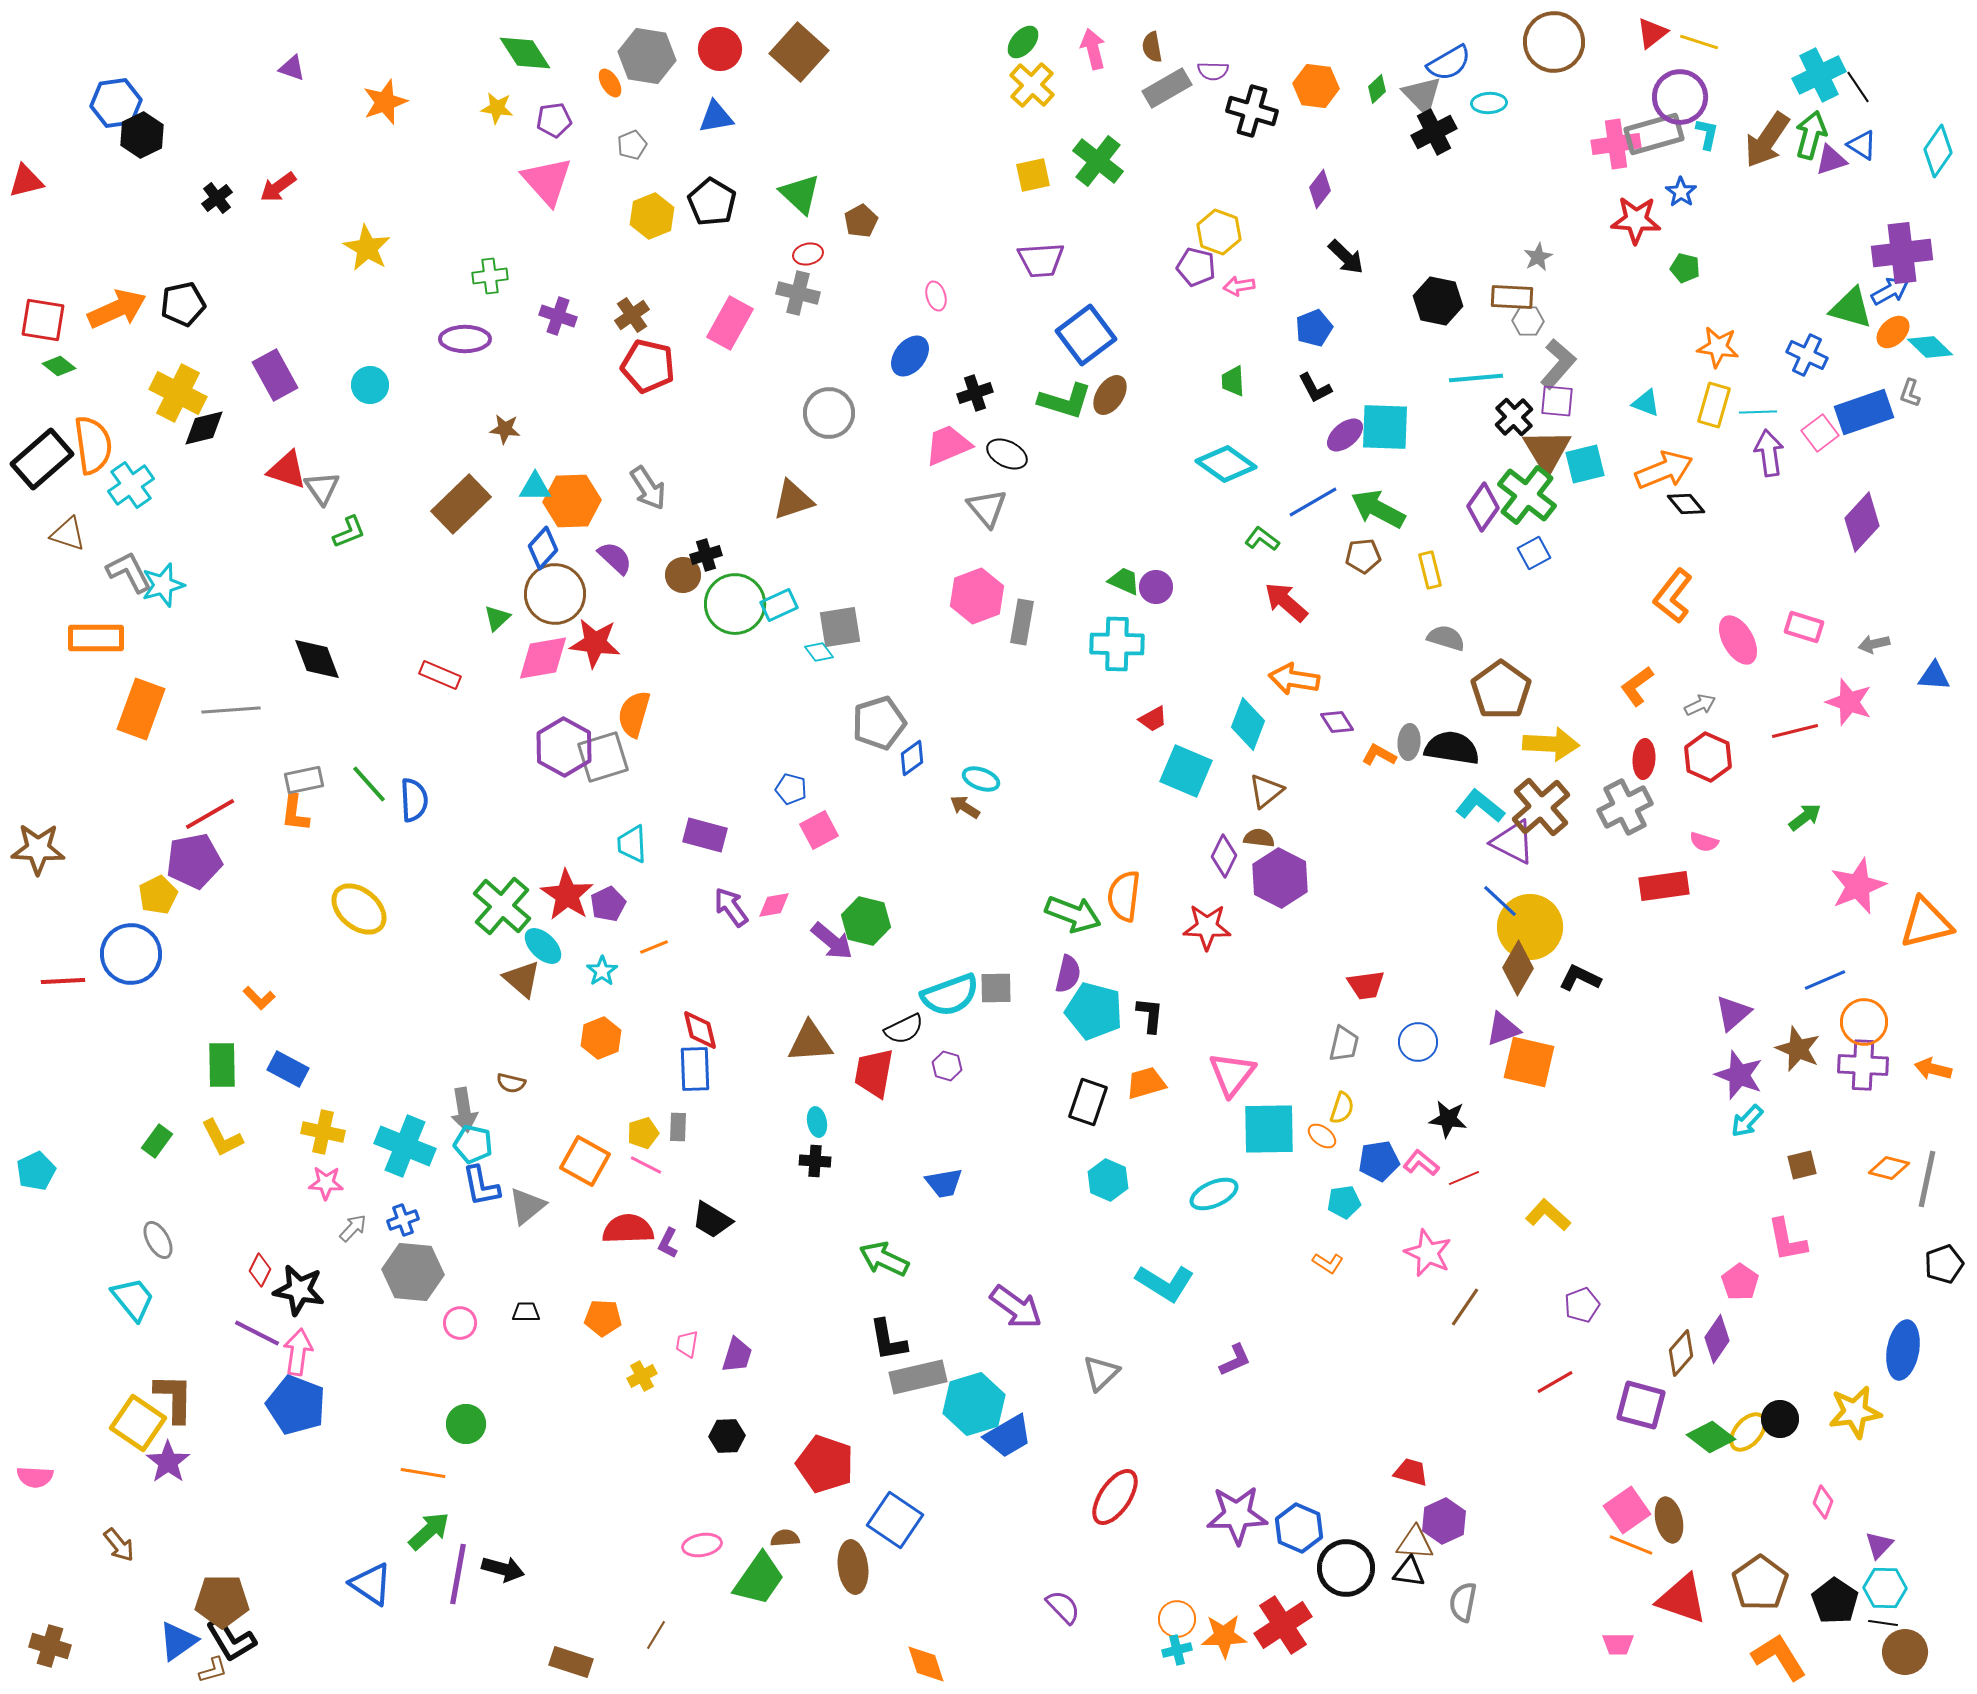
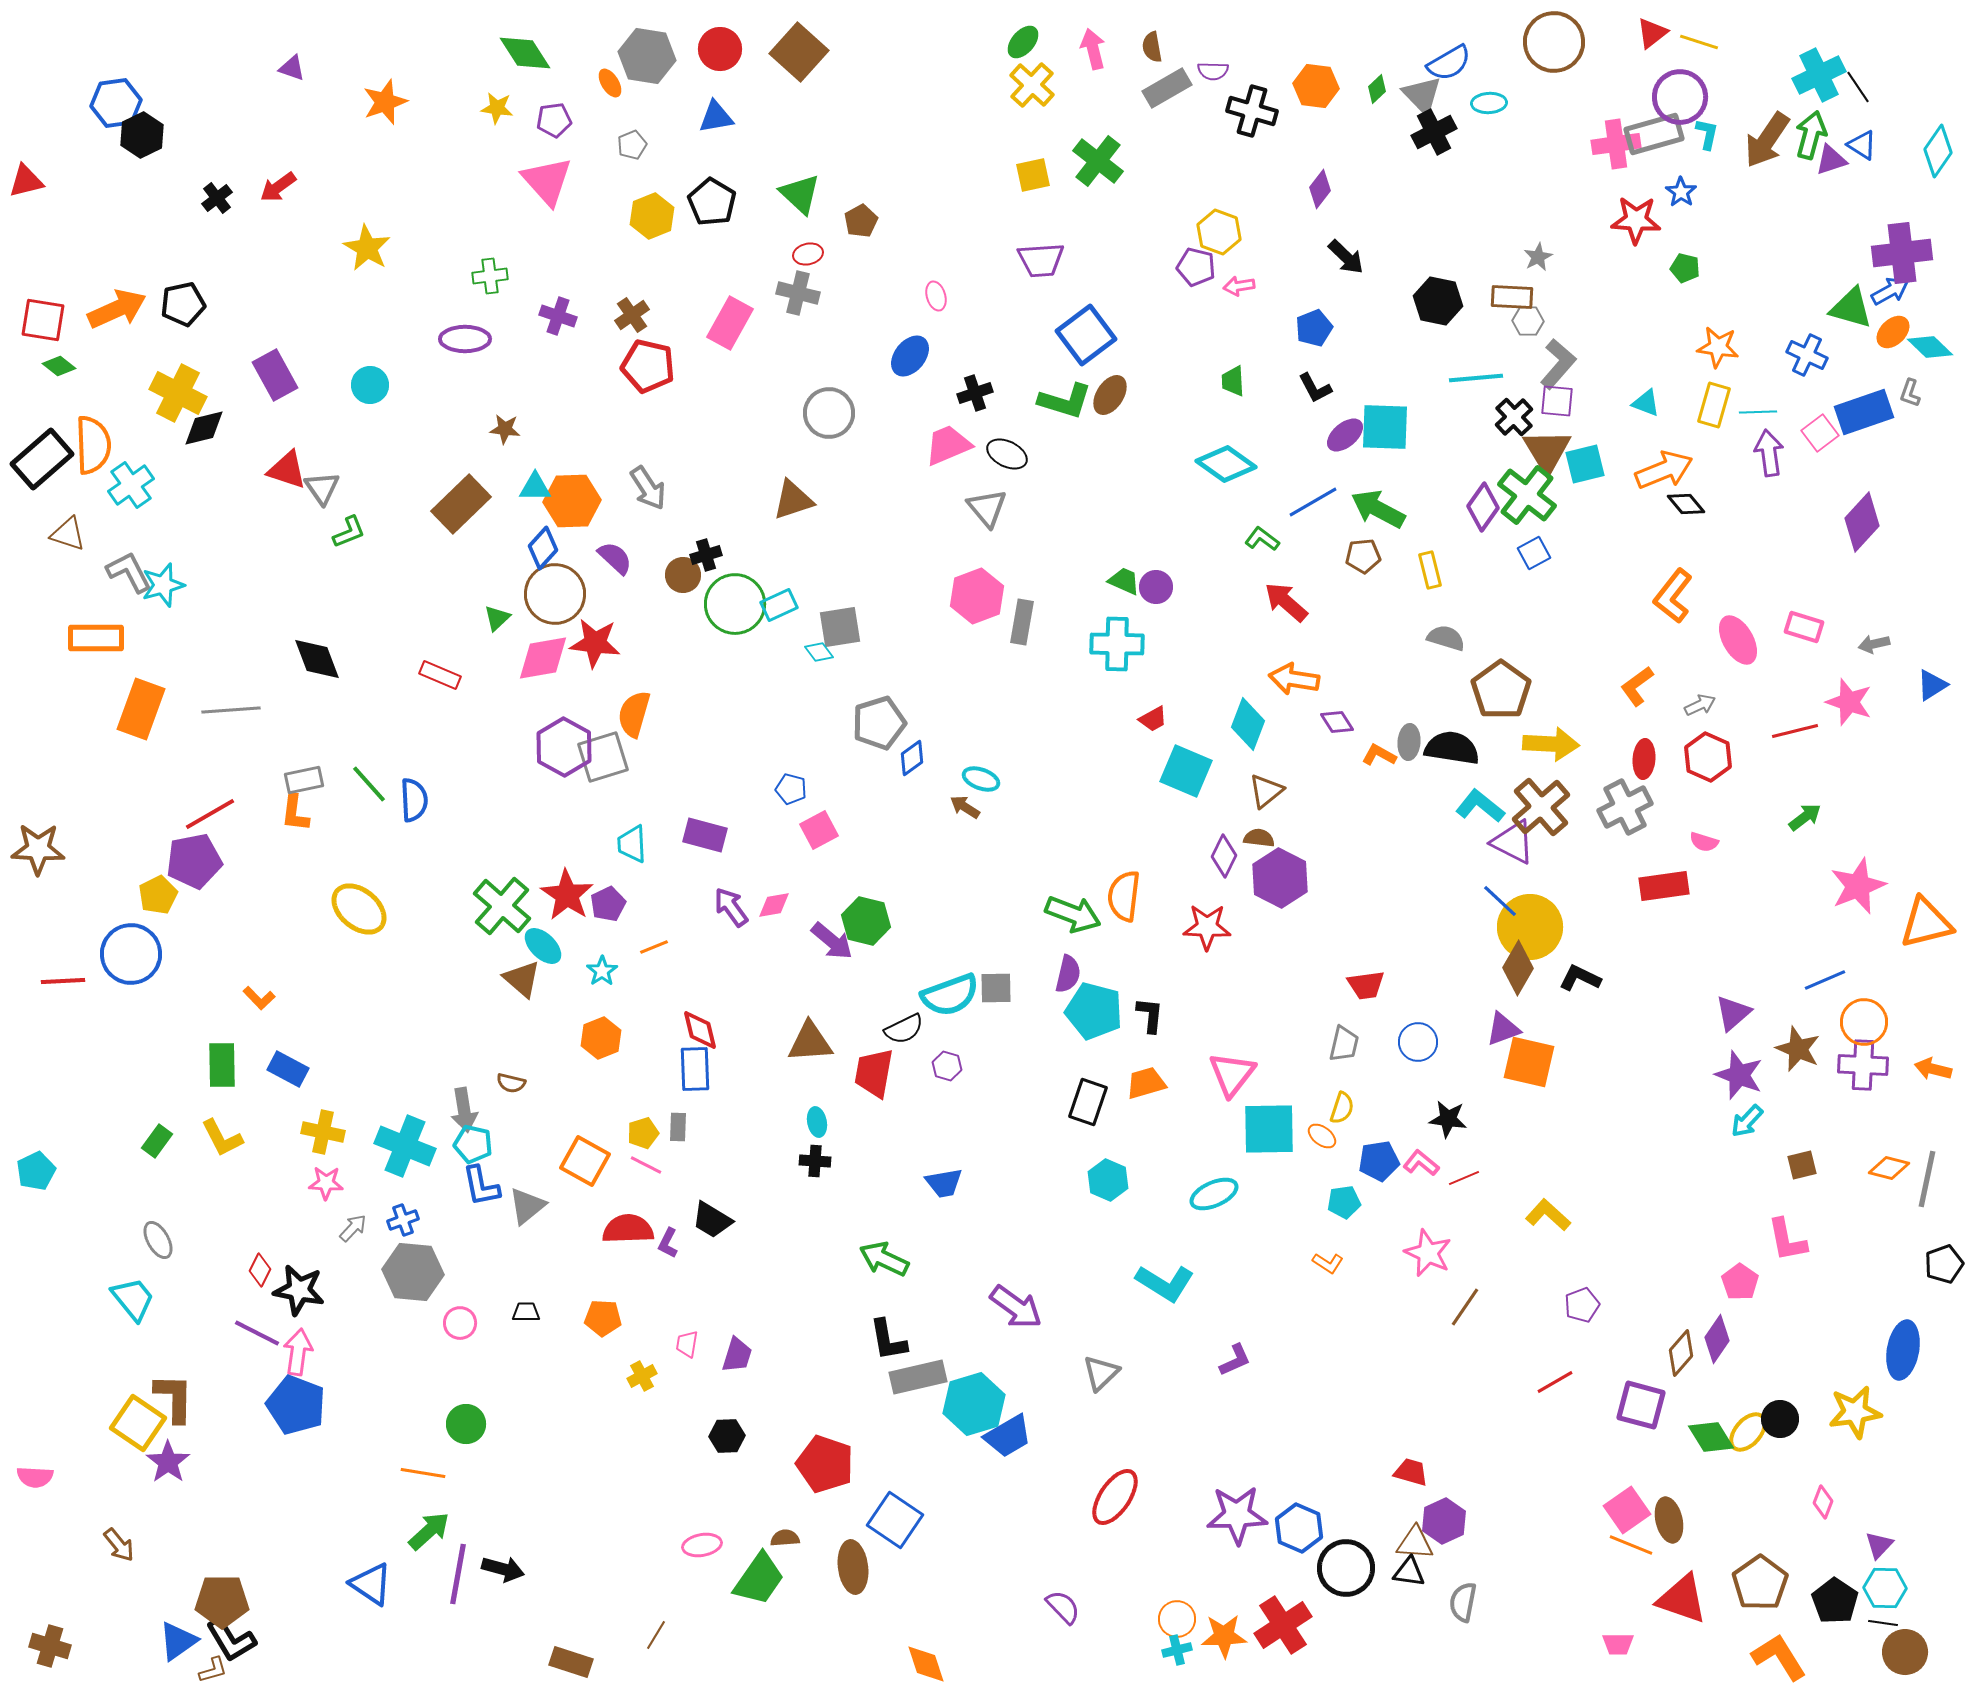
orange semicircle at (93, 445): rotated 6 degrees clockwise
blue triangle at (1934, 676): moved 2 px left, 9 px down; rotated 36 degrees counterclockwise
green diamond at (1711, 1437): rotated 21 degrees clockwise
